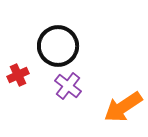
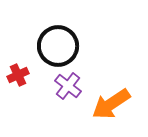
orange arrow: moved 12 px left, 3 px up
